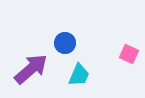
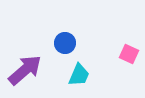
purple arrow: moved 6 px left, 1 px down
